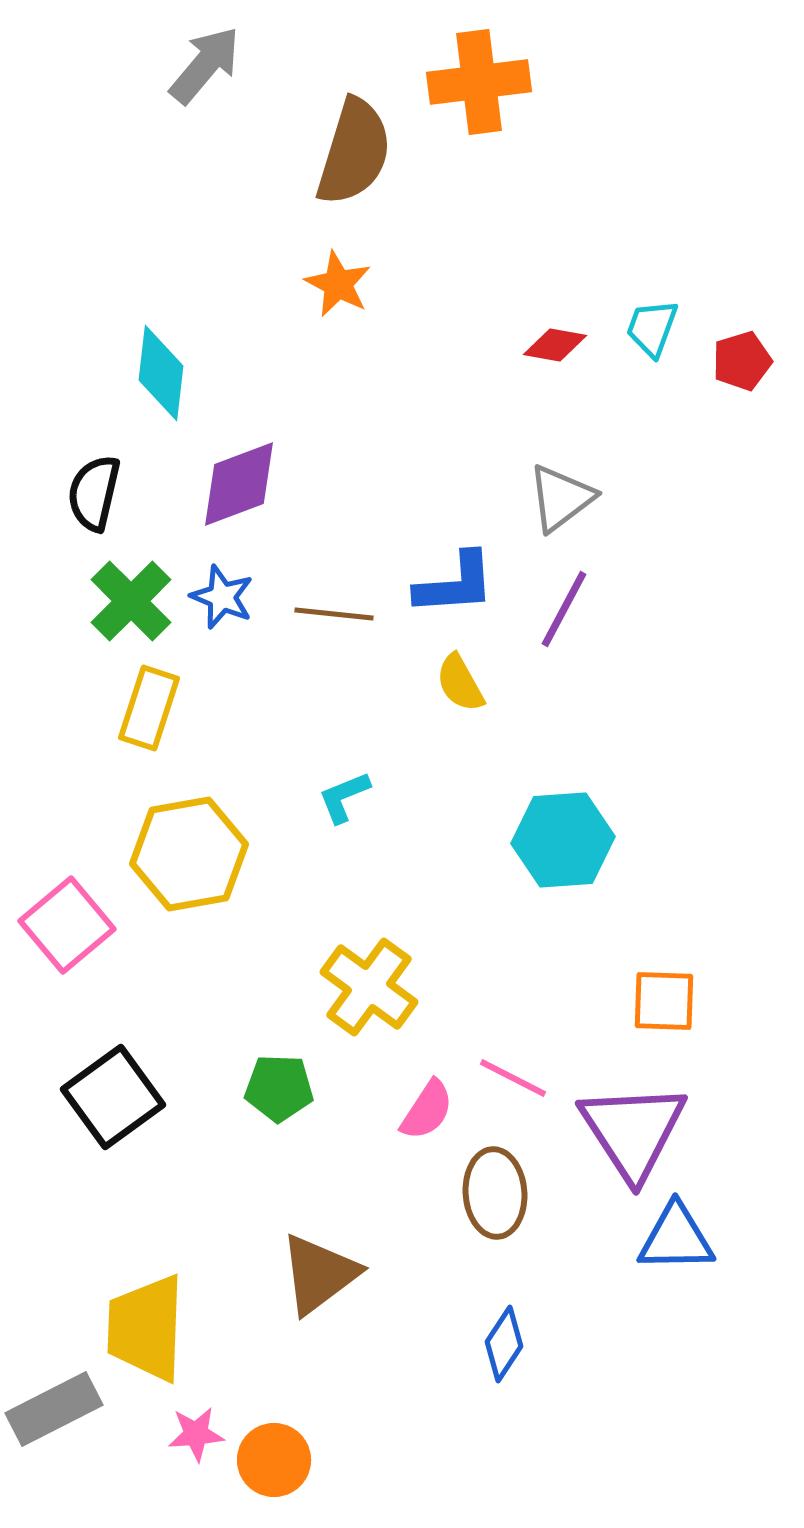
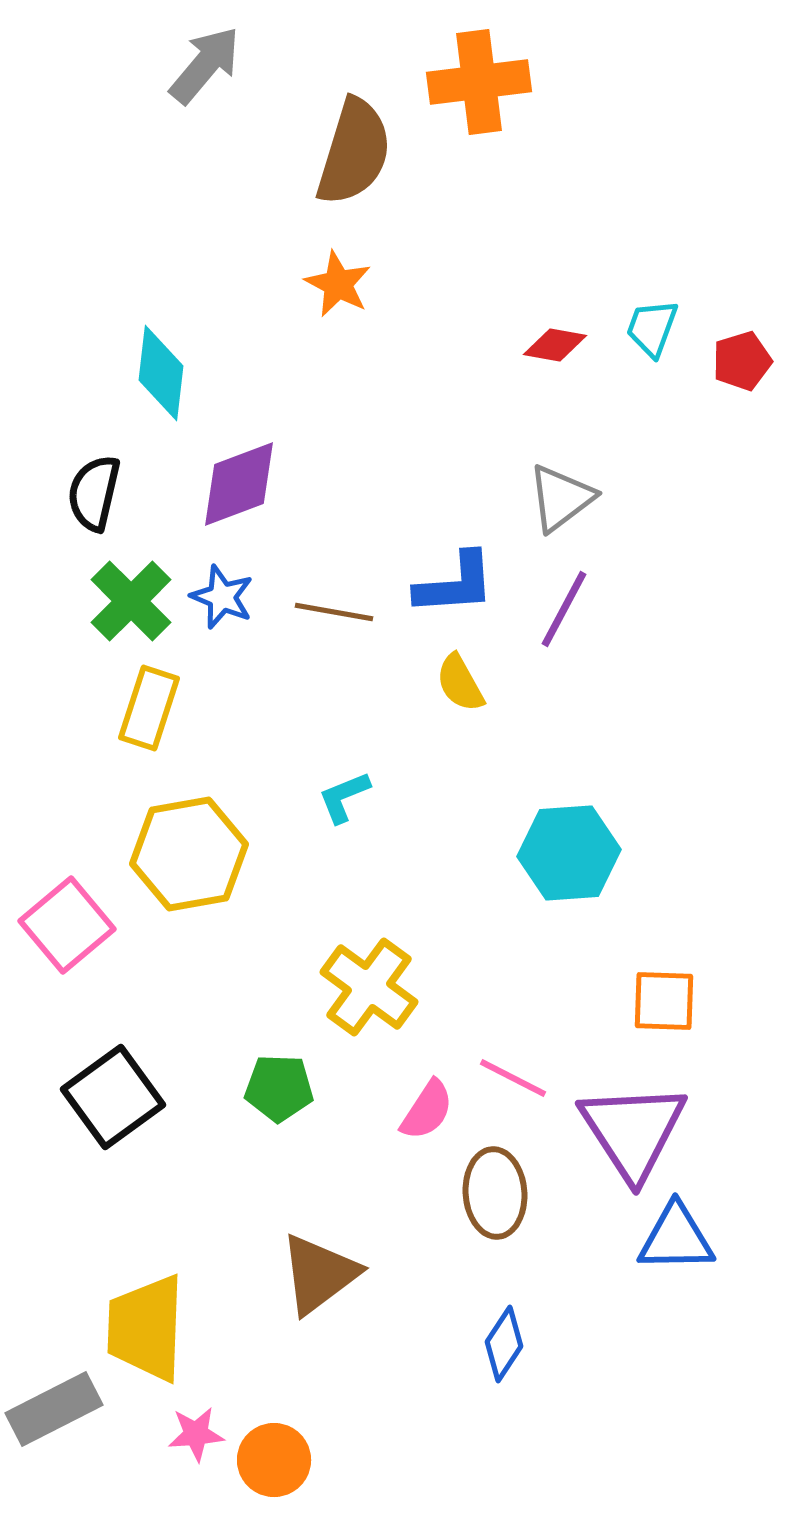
brown line: moved 2 px up; rotated 4 degrees clockwise
cyan hexagon: moved 6 px right, 13 px down
